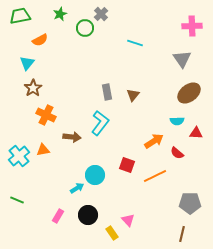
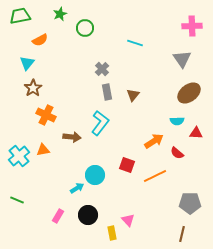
gray cross: moved 1 px right, 55 px down
yellow rectangle: rotated 24 degrees clockwise
